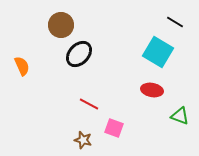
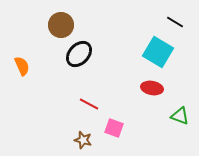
red ellipse: moved 2 px up
